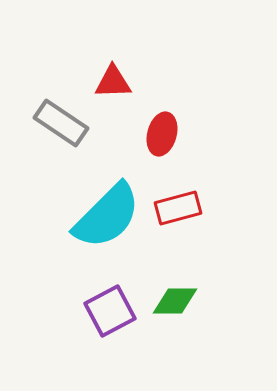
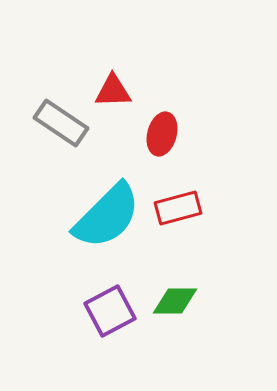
red triangle: moved 9 px down
